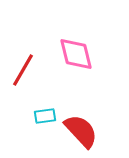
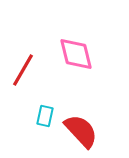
cyan rectangle: rotated 70 degrees counterclockwise
